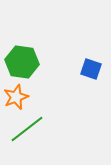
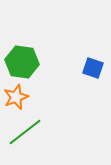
blue square: moved 2 px right, 1 px up
green line: moved 2 px left, 3 px down
